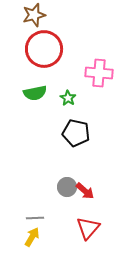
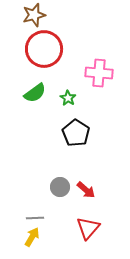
green semicircle: rotated 25 degrees counterclockwise
black pentagon: rotated 20 degrees clockwise
gray circle: moved 7 px left
red arrow: moved 1 px right, 1 px up
